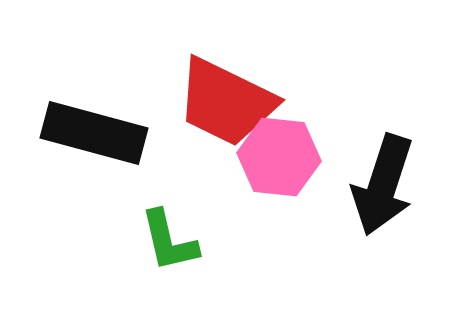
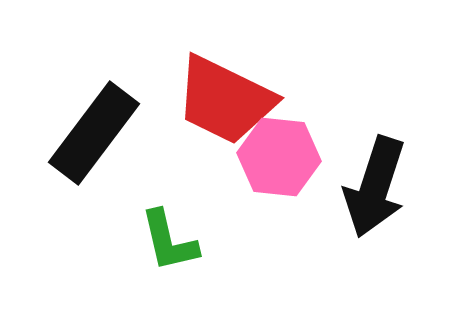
red trapezoid: moved 1 px left, 2 px up
black rectangle: rotated 68 degrees counterclockwise
black arrow: moved 8 px left, 2 px down
